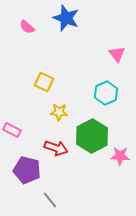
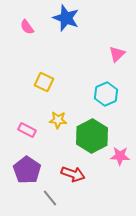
pink semicircle: rotated 14 degrees clockwise
pink triangle: rotated 24 degrees clockwise
cyan hexagon: moved 1 px down
yellow star: moved 1 px left, 8 px down
pink rectangle: moved 15 px right
red arrow: moved 17 px right, 26 px down
purple pentagon: rotated 20 degrees clockwise
gray line: moved 2 px up
